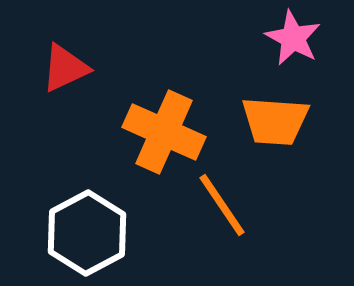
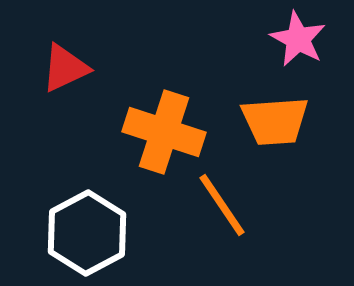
pink star: moved 5 px right, 1 px down
orange trapezoid: rotated 8 degrees counterclockwise
orange cross: rotated 6 degrees counterclockwise
